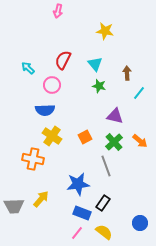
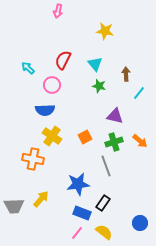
brown arrow: moved 1 px left, 1 px down
green cross: rotated 24 degrees clockwise
